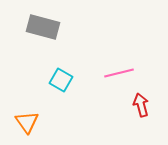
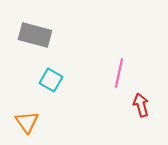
gray rectangle: moved 8 px left, 8 px down
pink line: rotated 64 degrees counterclockwise
cyan square: moved 10 px left
